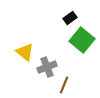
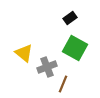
green square: moved 7 px left, 8 px down; rotated 10 degrees counterclockwise
yellow triangle: moved 1 px left, 1 px down
brown line: moved 1 px left, 1 px up
